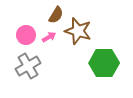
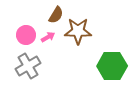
brown star: rotated 16 degrees counterclockwise
pink arrow: moved 1 px left
green hexagon: moved 8 px right, 3 px down
